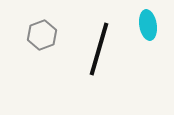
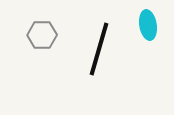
gray hexagon: rotated 20 degrees clockwise
